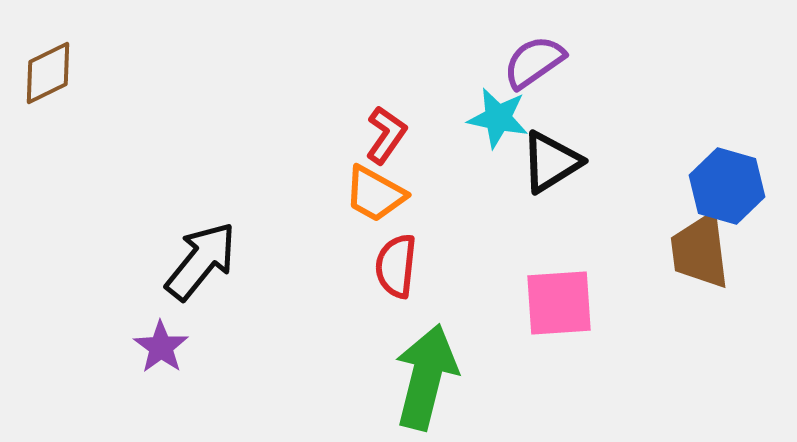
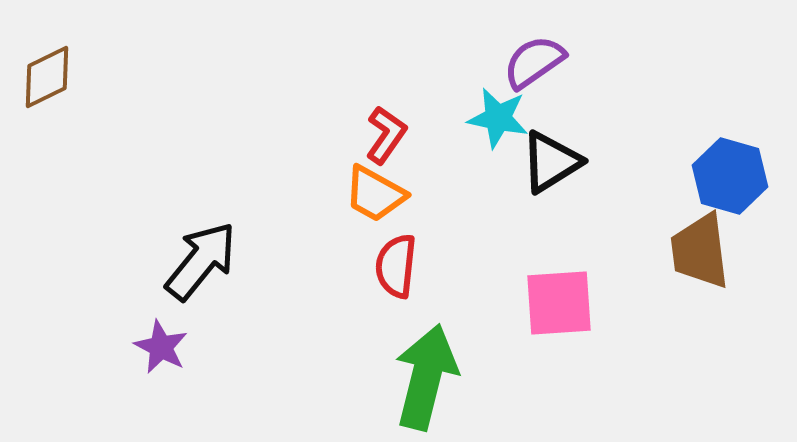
brown diamond: moved 1 px left, 4 px down
blue hexagon: moved 3 px right, 10 px up
purple star: rotated 8 degrees counterclockwise
